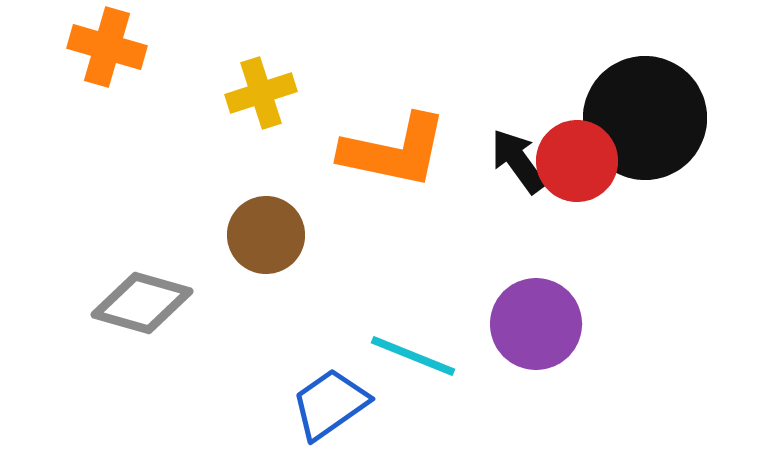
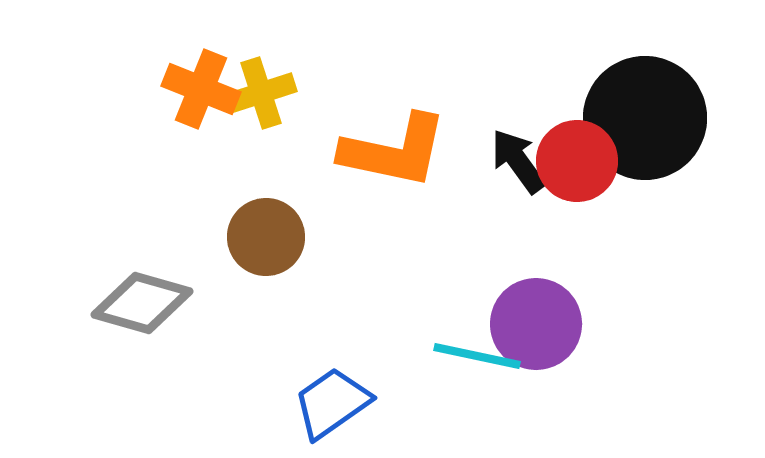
orange cross: moved 94 px right, 42 px down; rotated 6 degrees clockwise
brown circle: moved 2 px down
cyan line: moved 64 px right; rotated 10 degrees counterclockwise
blue trapezoid: moved 2 px right, 1 px up
